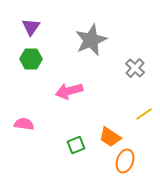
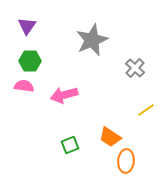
purple triangle: moved 4 px left, 1 px up
gray star: moved 1 px right
green hexagon: moved 1 px left, 2 px down
pink arrow: moved 5 px left, 4 px down
yellow line: moved 2 px right, 4 px up
pink semicircle: moved 38 px up
green square: moved 6 px left
orange ellipse: moved 1 px right; rotated 15 degrees counterclockwise
